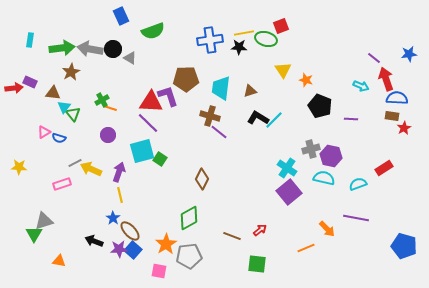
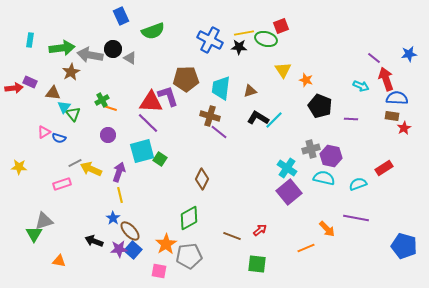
blue cross at (210, 40): rotated 35 degrees clockwise
gray arrow at (90, 49): moved 6 px down
